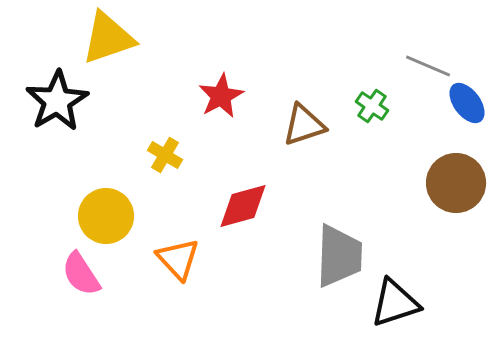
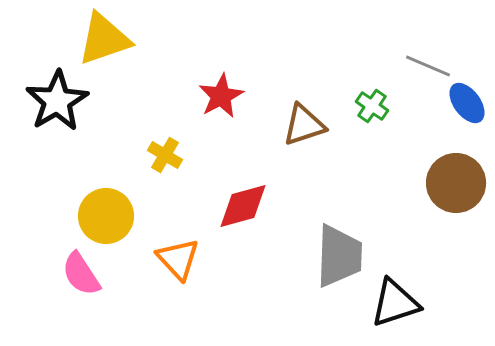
yellow triangle: moved 4 px left, 1 px down
